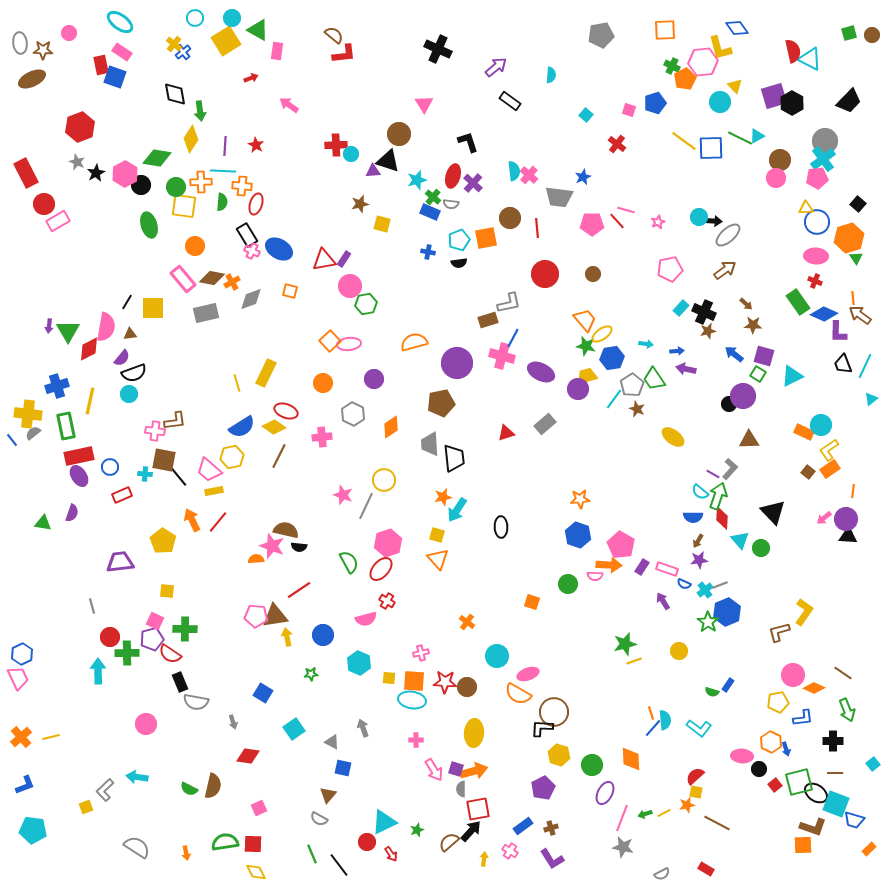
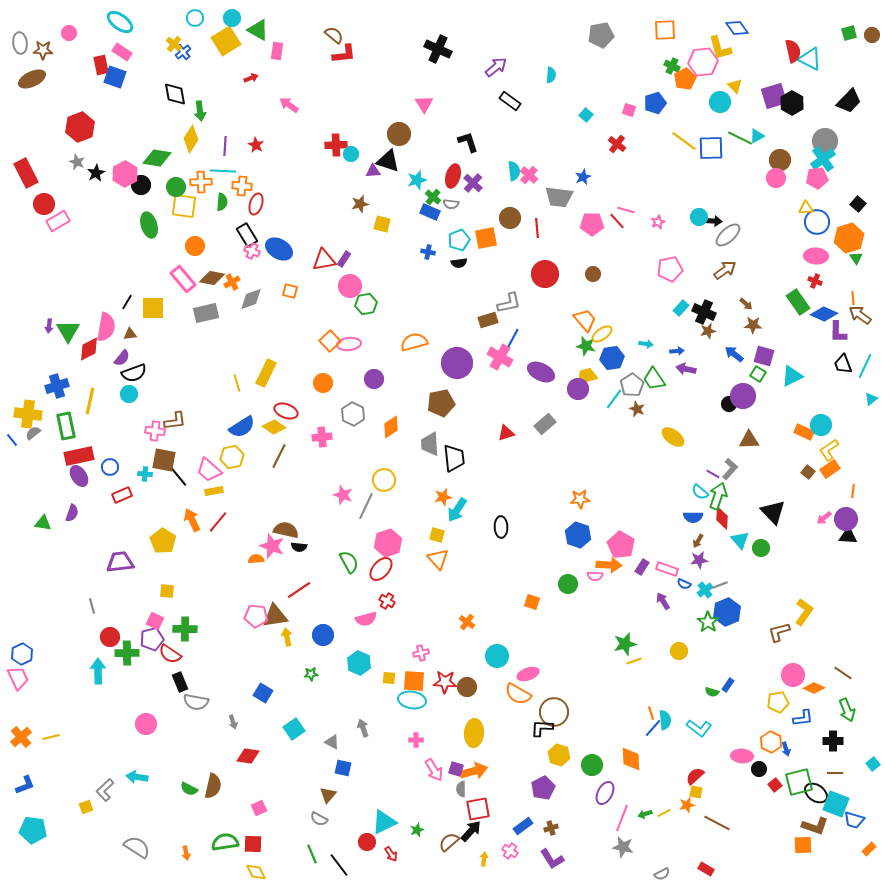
pink cross at (502, 356): moved 2 px left, 1 px down; rotated 15 degrees clockwise
brown L-shape at (813, 827): moved 2 px right, 1 px up
